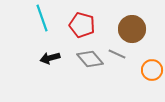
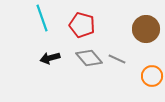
brown circle: moved 14 px right
gray line: moved 5 px down
gray diamond: moved 1 px left, 1 px up
orange circle: moved 6 px down
